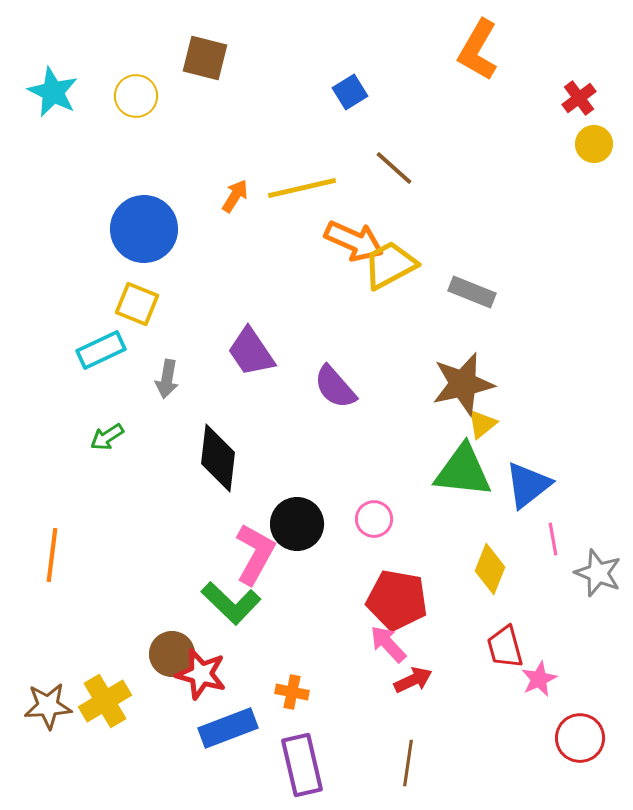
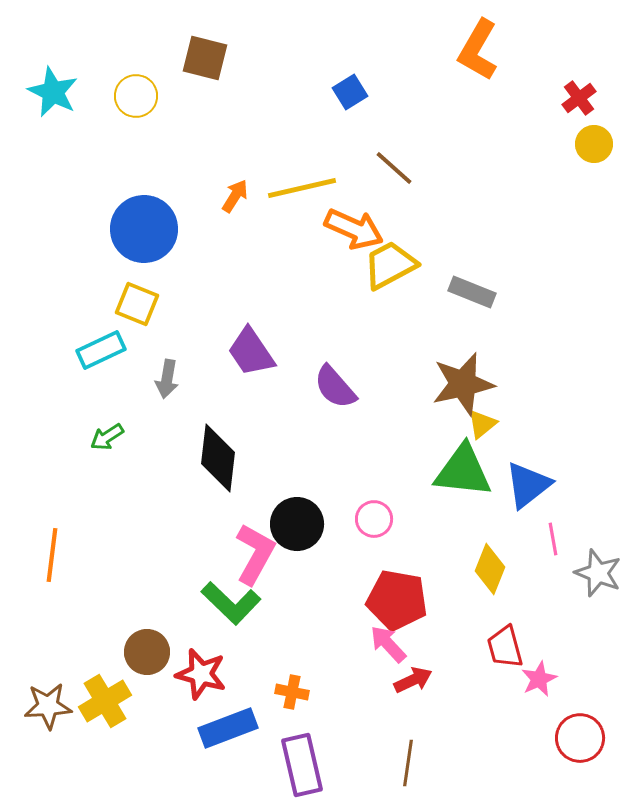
orange arrow at (354, 241): moved 12 px up
brown circle at (172, 654): moved 25 px left, 2 px up
